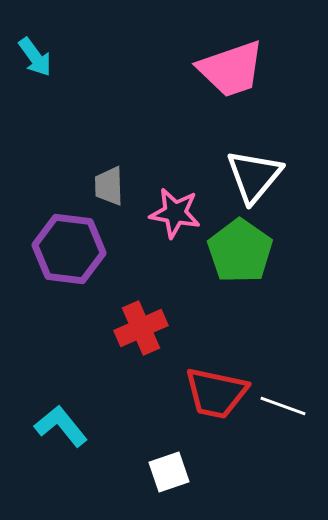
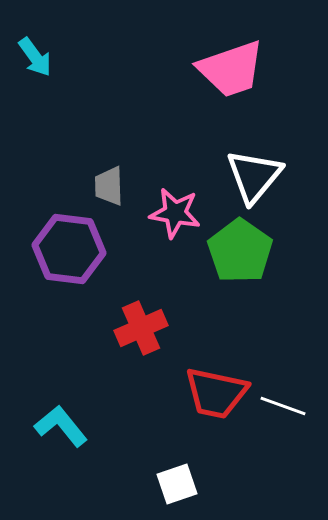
white square: moved 8 px right, 12 px down
